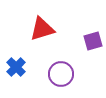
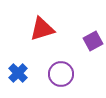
purple square: rotated 12 degrees counterclockwise
blue cross: moved 2 px right, 6 px down
